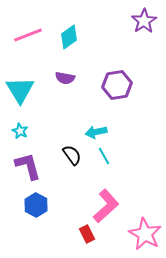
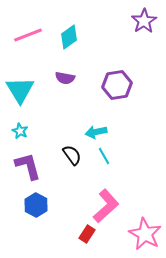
red rectangle: rotated 60 degrees clockwise
